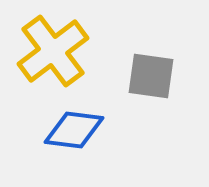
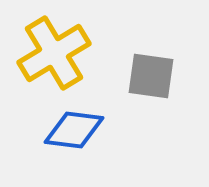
yellow cross: moved 1 px right, 2 px down; rotated 6 degrees clockwise
